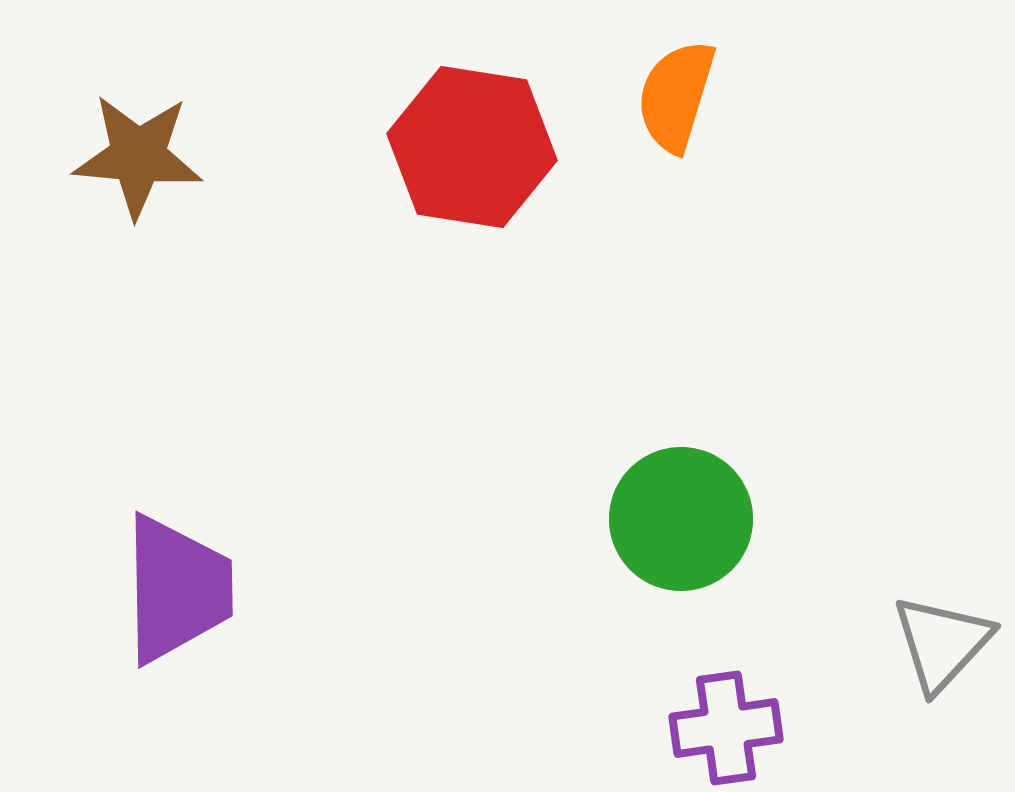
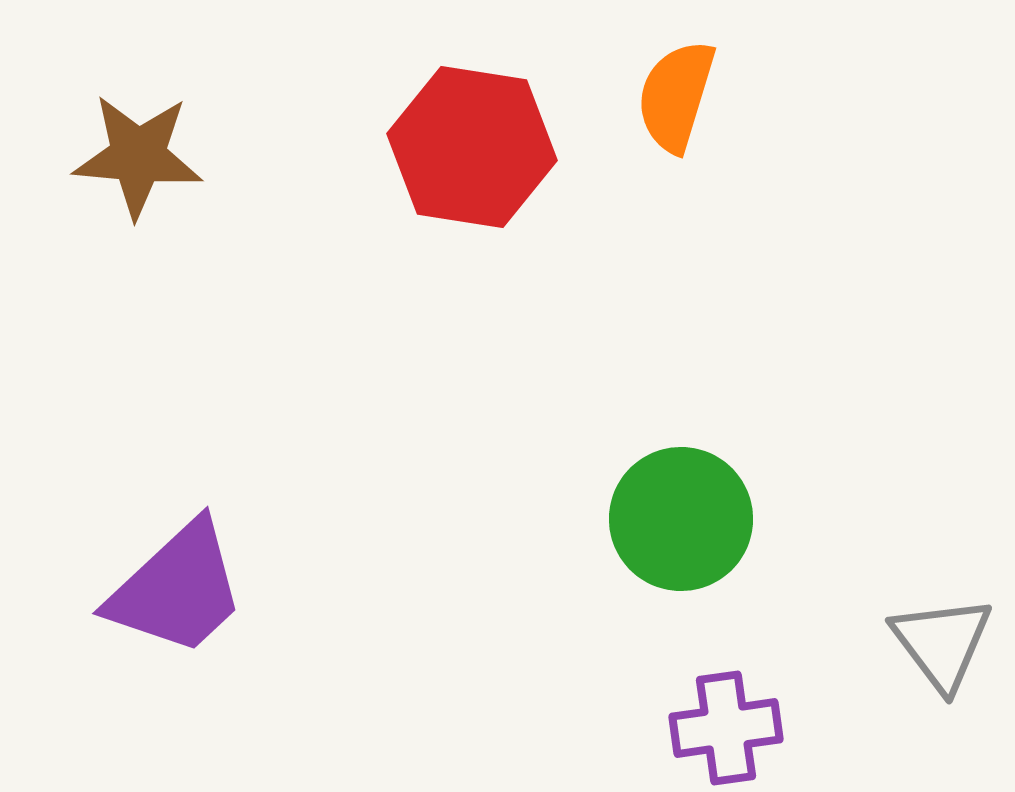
purple trapezoid: rotated 48 degrees clockwise
gray triangle: rotated 20 degrees counterclockwise
